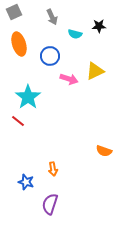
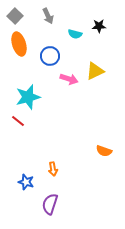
gray square: moved 1 px right, 4 px down; rotated 21 degrees counterclockwise
gray arrow: moved 4 px left, 1 px up
cyan star: rotated 20 degrees clockwise
